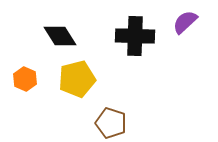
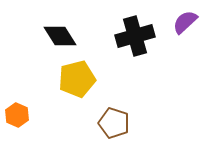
black cross: rotated 18 degrees counterclockwise
orange hexagon: moved 8 px left, 36 px down
brown pentagon: moved 3 px right
